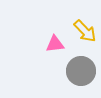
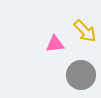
gray circle: moved 4 px down
